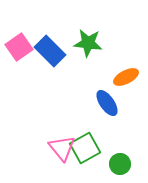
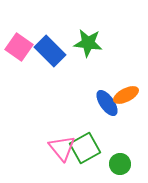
pink square: rotated 20 degrees counterclockwise
orange ellipse: moved 18 px down
